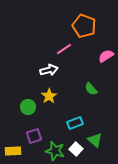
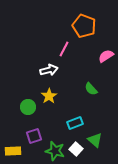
pink line: rotated 28 degrees counterclockwise
